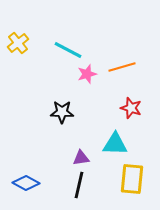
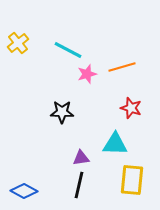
yellow rectangle: moved 1 px down
blue diamond: moved 2 px left, 8 px down
